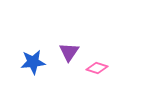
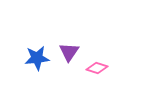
blue star: moved 4 px right, 4 px up
